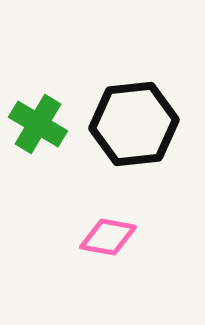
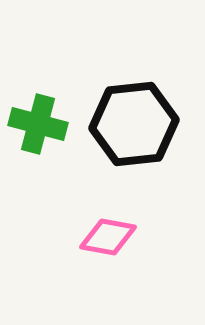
green cross: rotated 16 degrees counterclockwise
